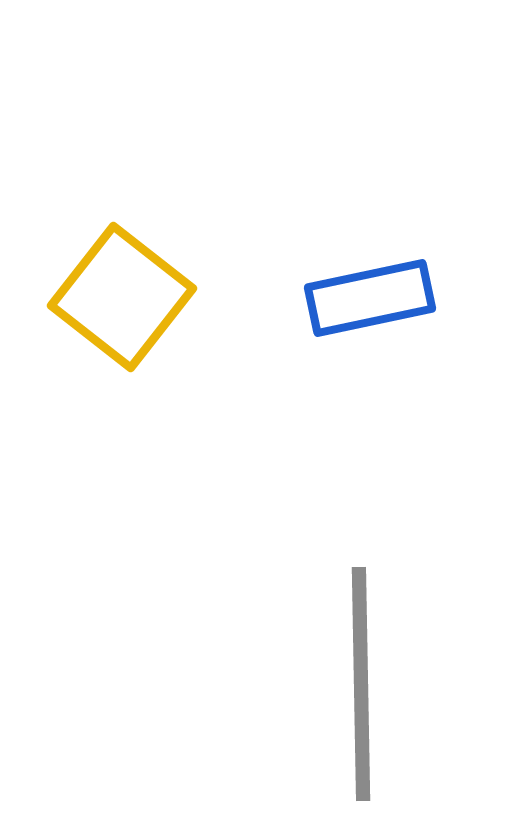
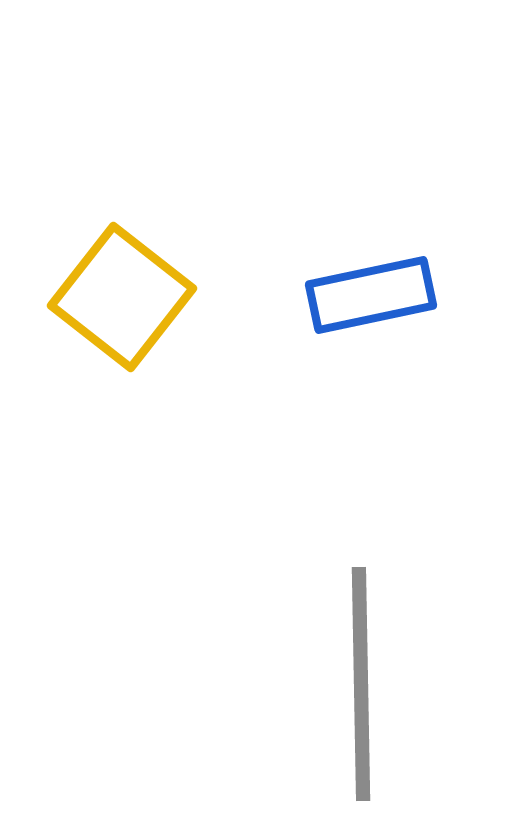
blue rectangle: moved 1 px right, 3 px up
